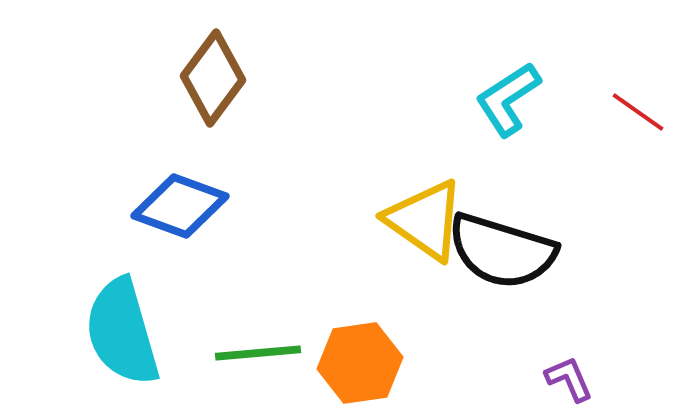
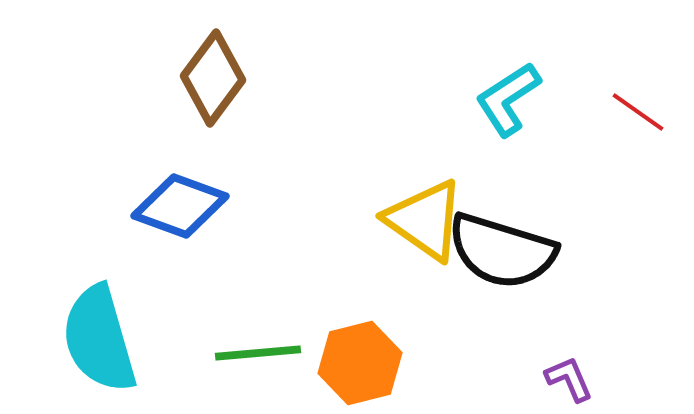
cyan semicircle: moved 23 px left, 7 px down
orange hexagon: rotated 6 degrees counterclockwise
